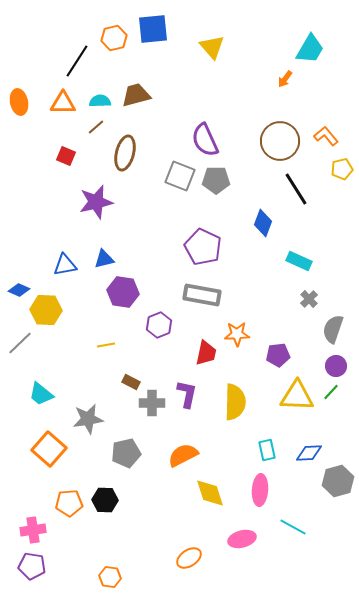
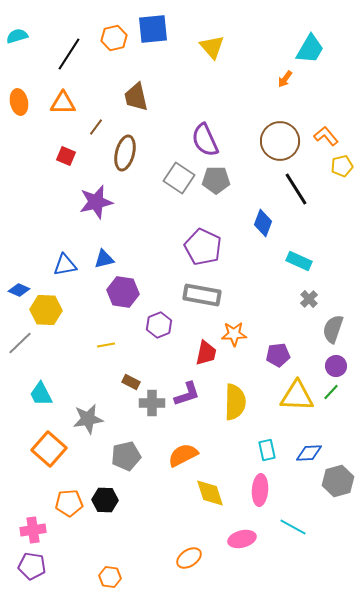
black line at (77, 61): moved 8 px left, 7 px up
brown trapezoid at (136, 95): moved 2 px down; rotated 88 degrees counterclockwise
cyan semicircle at (100, 101): moved 83 px left, 65 px up; rotated 15 degrees counterclockwise
brown line at (96, 127): rotated 12 degrees counterclockwise
yellow pentagon at (342, 169): moved 3 px up
gray square at (180, 176): moved 1 px left, 2 px down; rotated 12 degrees clockwise
orange star at (237, 334): moved 3 px left
cyan trapezoid at (41, 394): rotated 24 degrees clockwise
purple L-shape at (187, 394): rotated 60 degrees clockwise
gray pentagon at (126, 453): moved 3 px down
